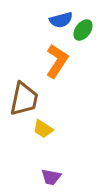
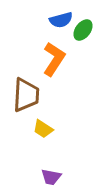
orange L-shape: moved 3 px left, 2 px up
brown trapezoid: moved 2 px right, 4 px up; rotated 9 degrees counterclockwise
